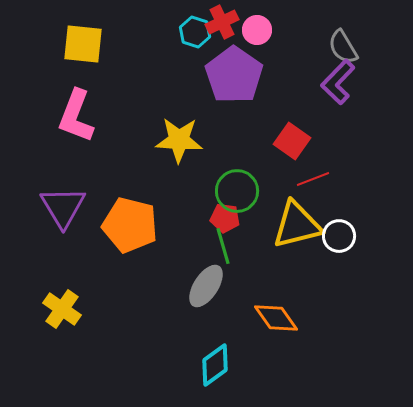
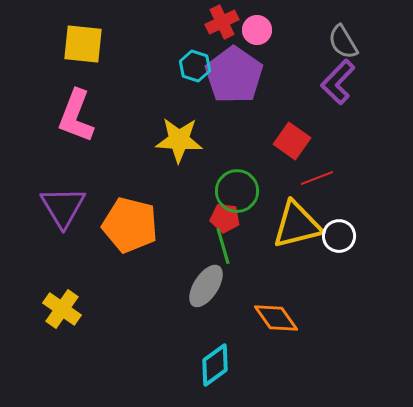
cyan hexagon: moved 34 px down
gray semicircle: moved 5 px up
red line: moved 4 px right, 1 px up
